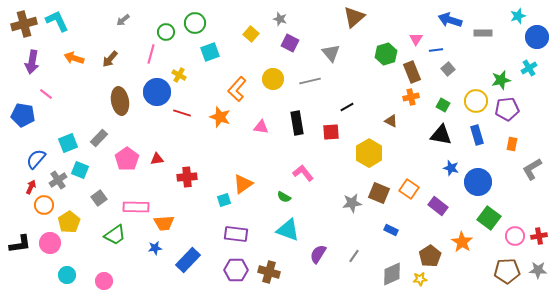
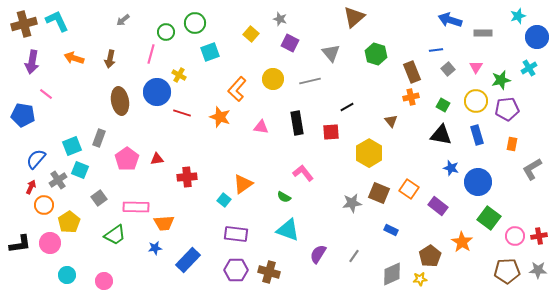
pink triangle at (416, 39): moved 60 px right, 28 px down
green hexagon at (386, 54): moved 10 px left; rotated 25 degrees counterclockwise
brown arrow at (110, 59): rotated 30 degrees counterclockwise
brown triangle at (391, 121): rotated 24 degrees clockwise
gray rectangle at (99, 138): rotated 24 degrees counterclockwise
cyan square at (68, 143): moved 4 px right, 3 px down
cyan square at (224, 200): rotated 32 degrees counterclockwise
